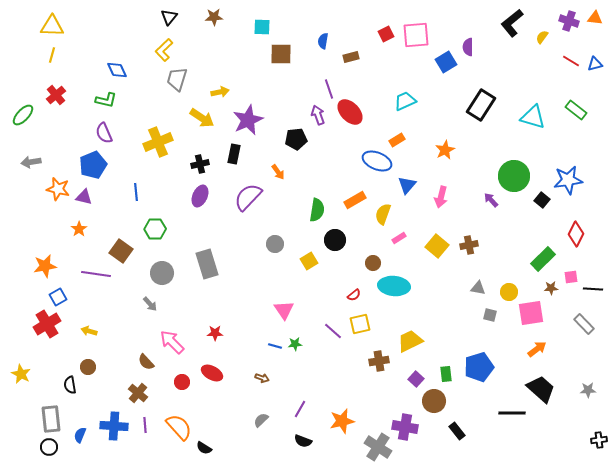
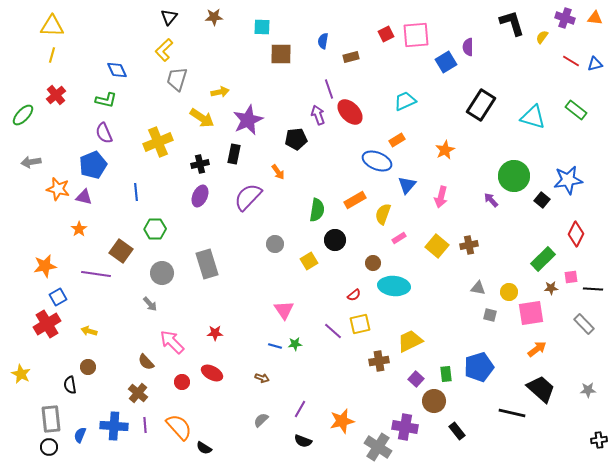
purple cross at (569, 21): moved 4 px left, 3 px up
black L-shape at (512, 23): rotated 112 degrees clockwise
black line at (512, 413): rotated 12 degrees clockwise
